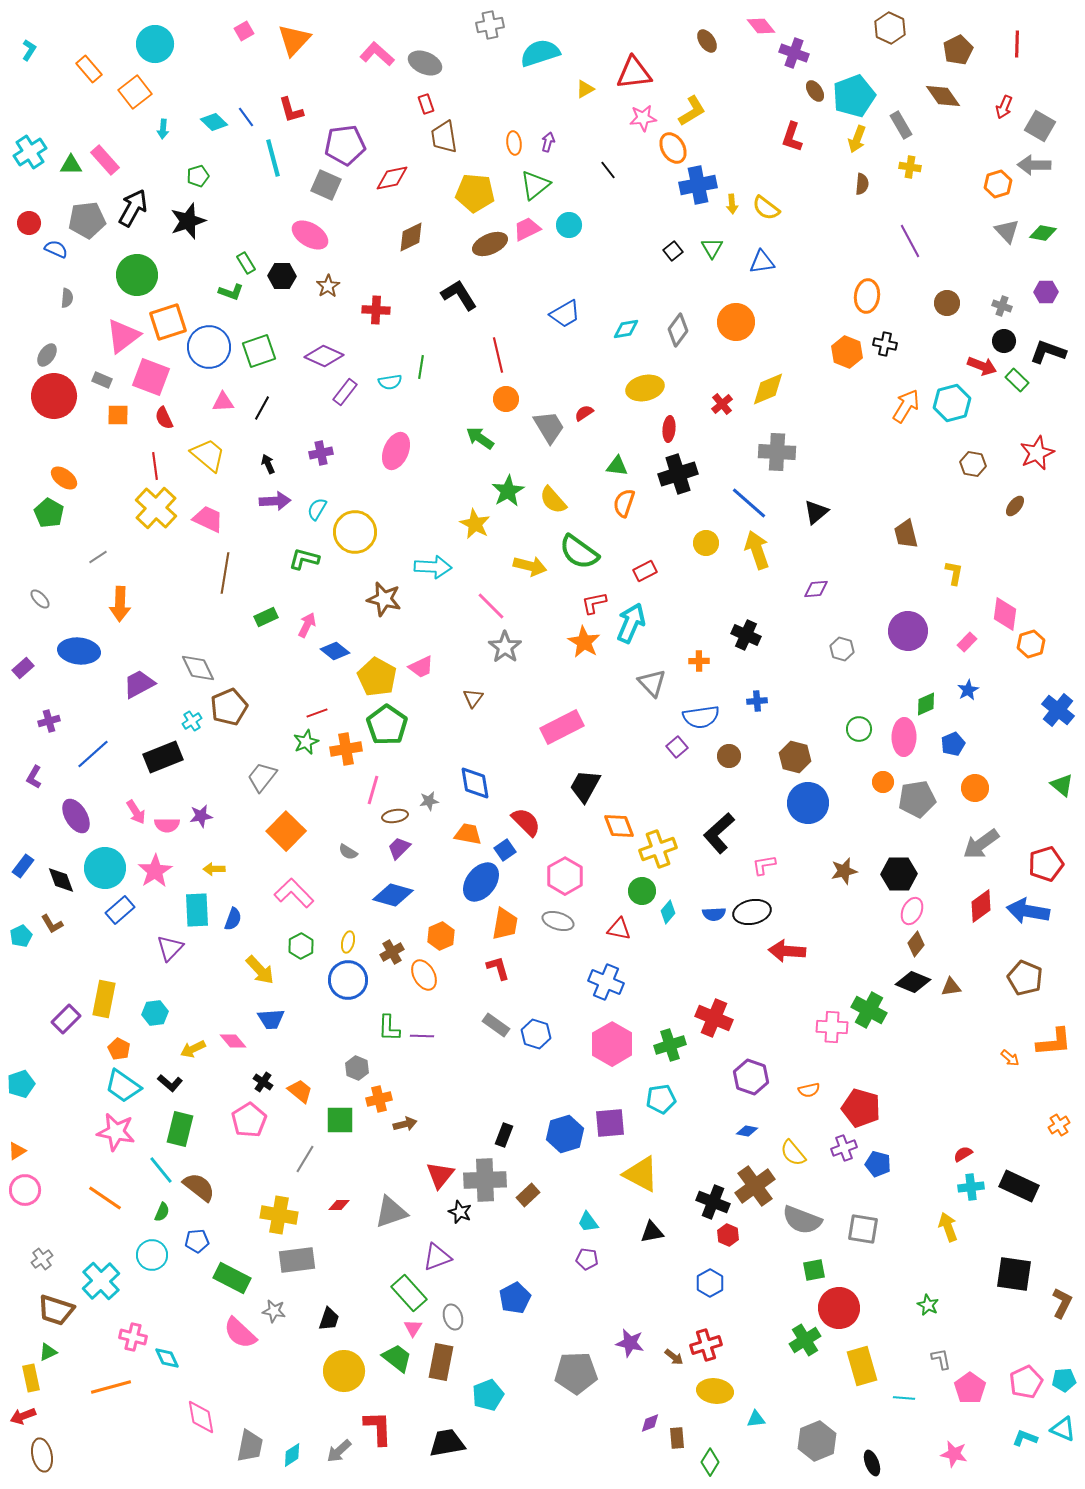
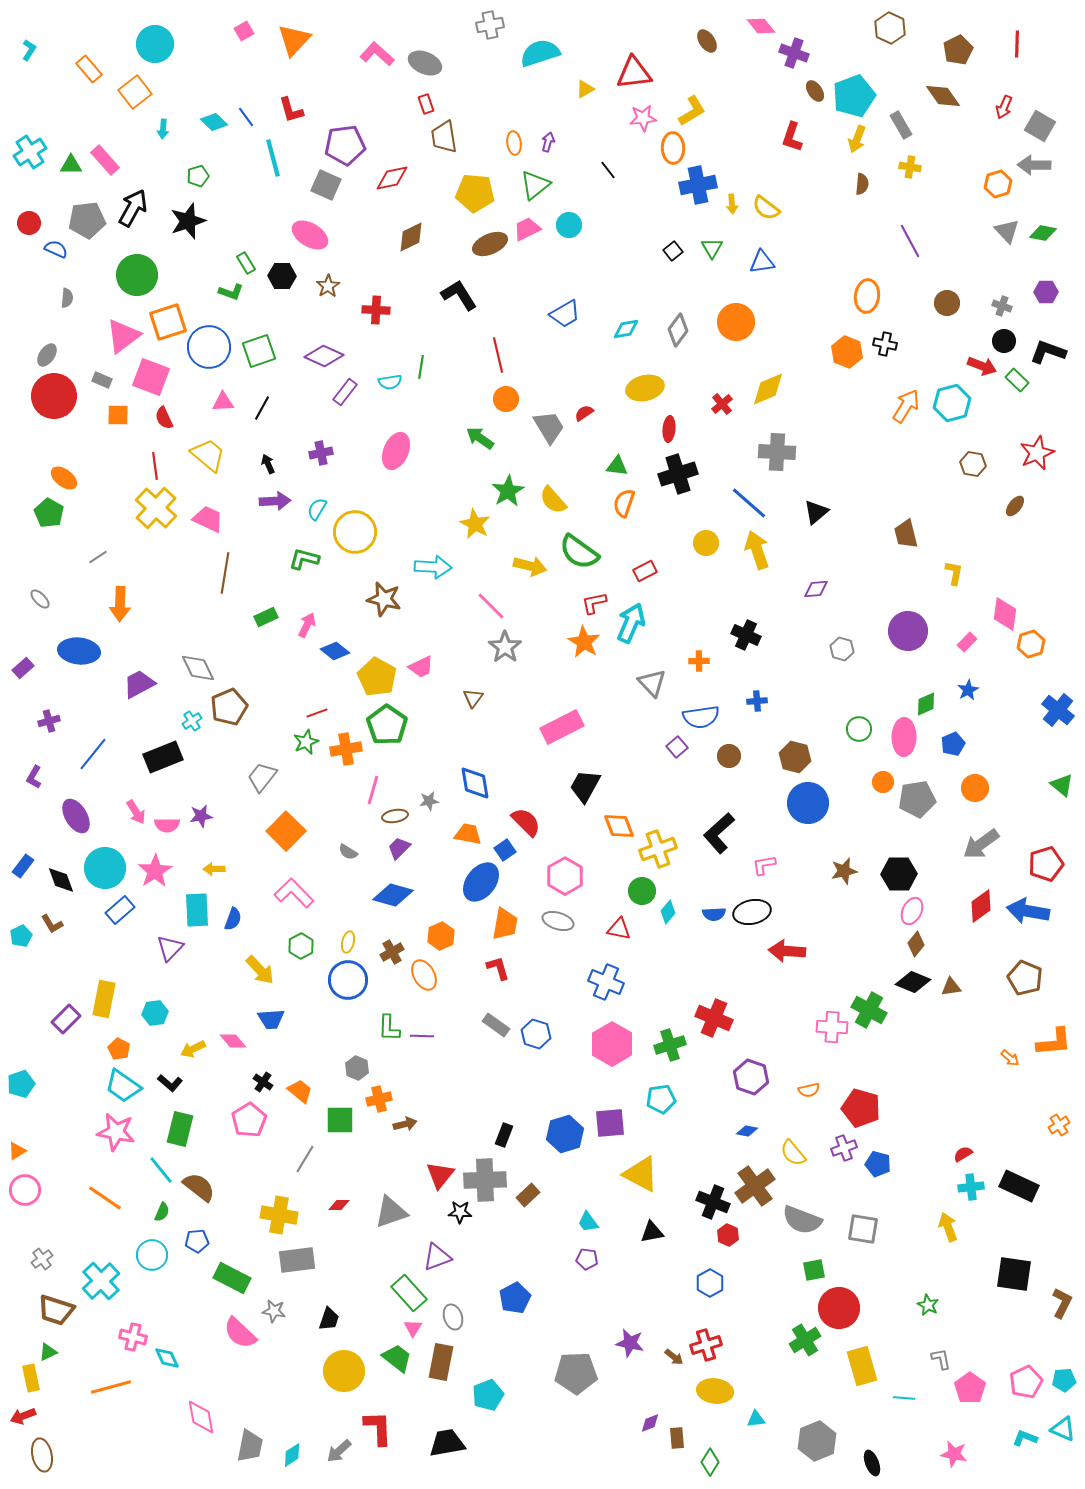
orange ellipse at (673, 148): rotated 28 degrees clockwise
blue line at (93, 754): rotated 9 degrees counterclockwise
black star at (460, 1212): rotated 20 degrees counterclockwise
